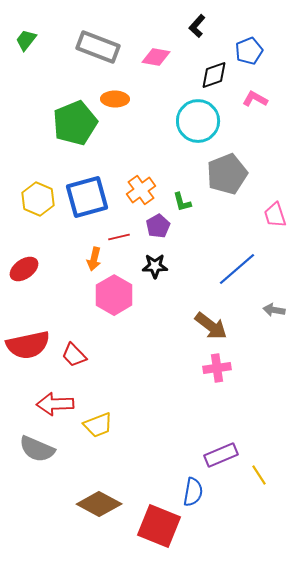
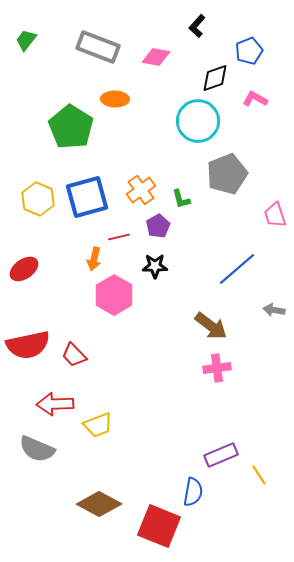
black diamond: moved 1 px right, 3 px down
green pentagon: moved 4 px left, 4 px down; rotated 18 degrees counterclockwise
green L-shape: moved 1 px left, 3 px up
